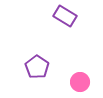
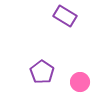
purple pentagon: moved 5 px right, 5 px down
